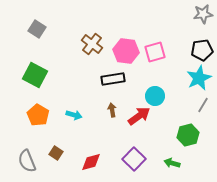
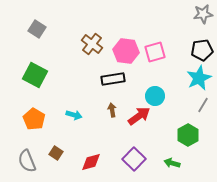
orange pentagon: moved 4 px left, 4 px down
green hexagon: rotated 15 degrees counterclockwise
